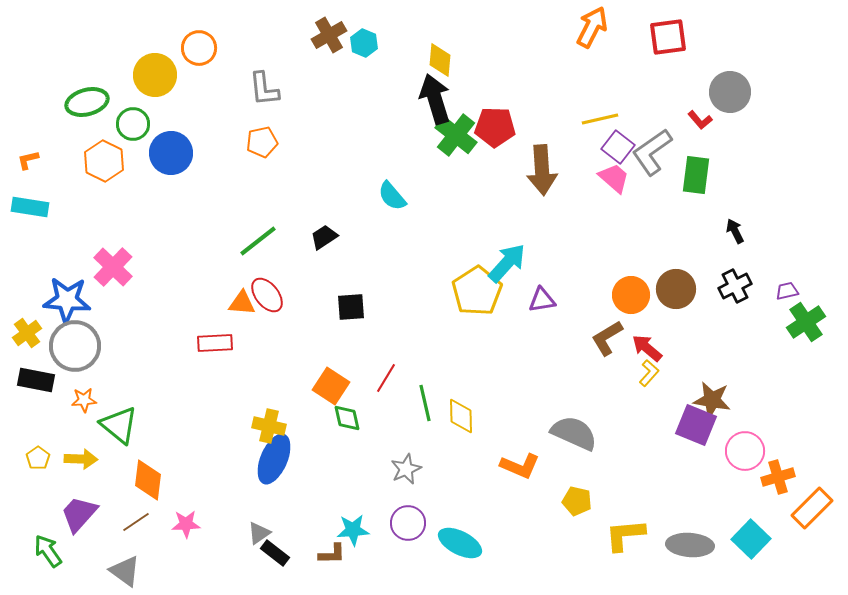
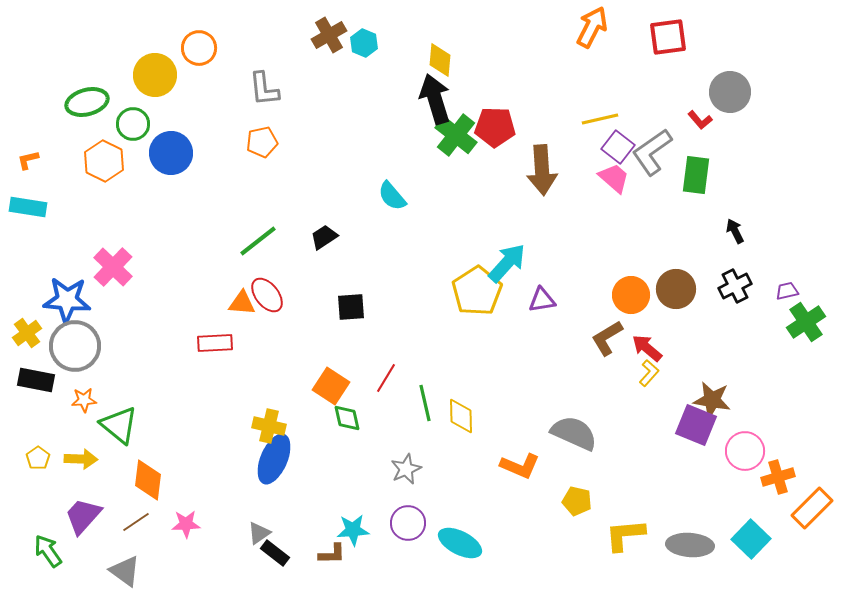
cyan rectangle at (30, 207): moved 2 px left
purple trapezoid at (79, 514): moved 4 px right, 2 px down
